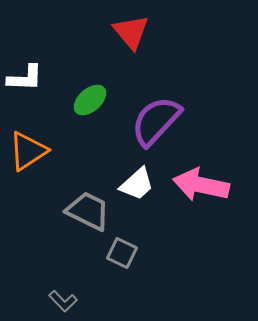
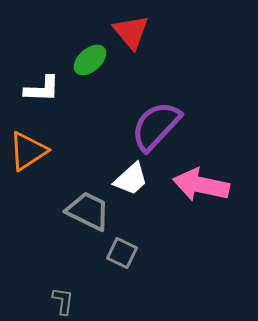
white L-shape: moved 17 px right, 11 px down
green ellipse: moved 40 px up
purple semicircle: moved 5 px down
white trapezoid: moved 6 px left, 5 px up
gray L-shape: rotated 128 degrees counterclockwise
